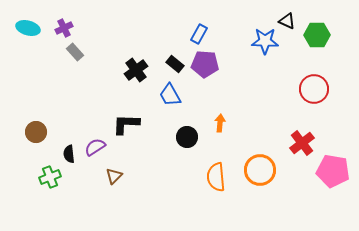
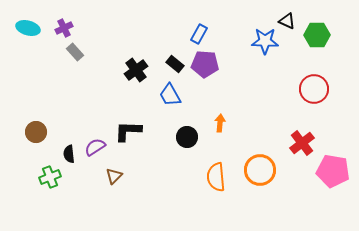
black L-shape: moved 2 px right, 7 px down
